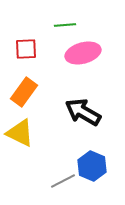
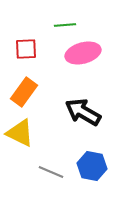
blue hexagon: rotated 12 degrees counterclockwise
gray line: moved 12 px left, 9 px up; rotated 50 degrees clockwise
